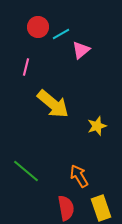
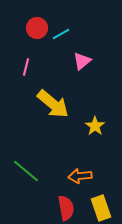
red circle: moved 1 px left, 1 px down
pink triangle: moved 1 px right, 11 px down
yellow star: moved 2 px left; rotated 18 degrees counterclockwise
orange arrow: moved 1 px right; rotated 65 degrees counterclockwise
